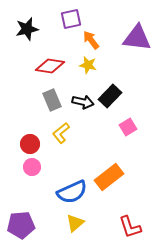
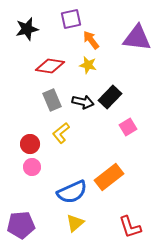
black rectangle: moved 1 px down
